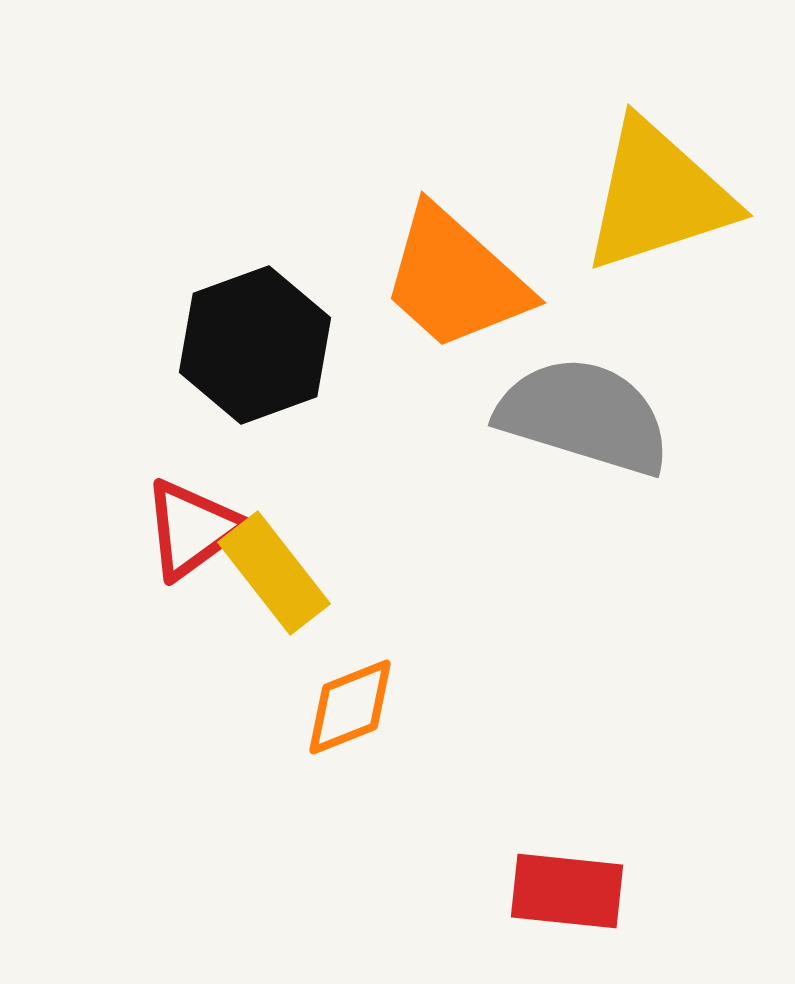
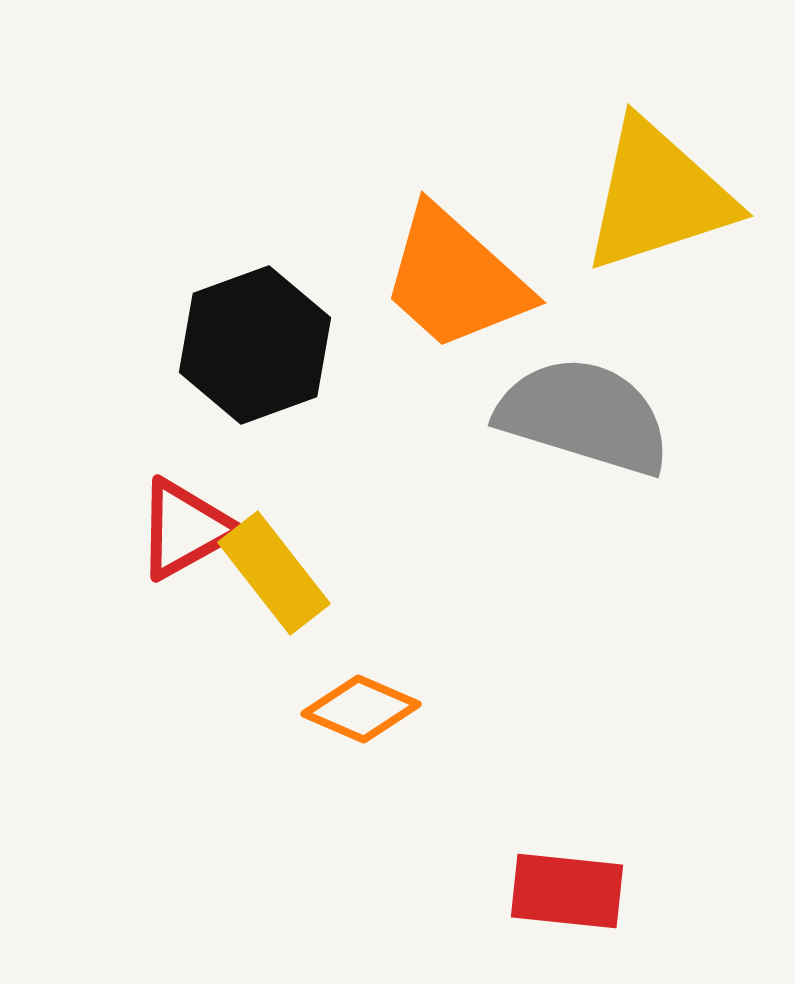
red triangle: moved 7 px left; rotated 7 degrees clockwise
orange diamond: moved 11 px right, 2 px down; rotated 45 degrees clockwise
